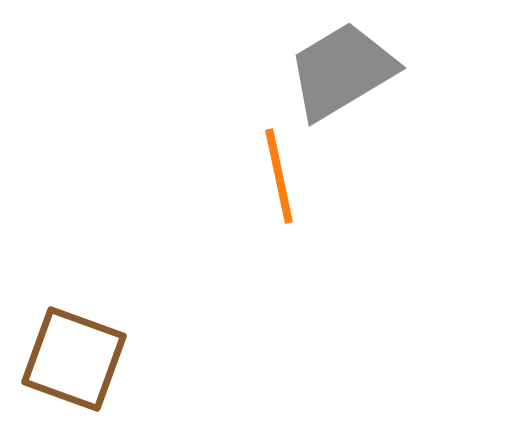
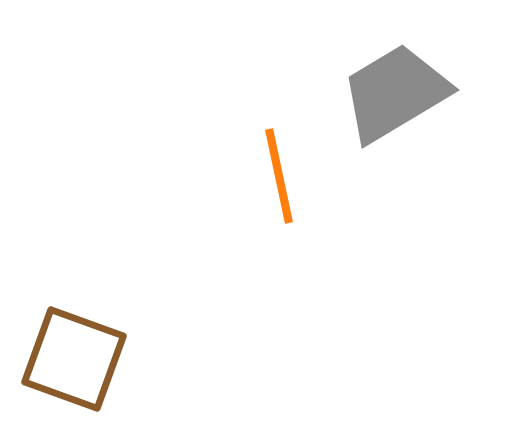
gray trapezoid: moved 53 px right, 22 px down
